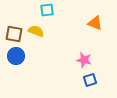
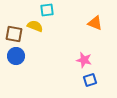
yellow semicircle: moved 1 px left, 5 px up
